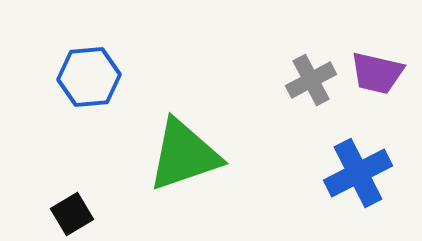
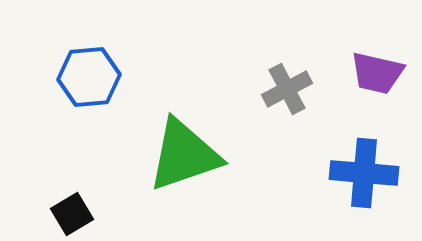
gray cross: moved 24 px left, 9 px down
blue cross: moved 6 px right; rotated 32 degrees clockwise
